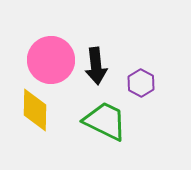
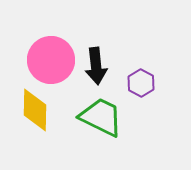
green trapezoid: moved 4 px left, 4 px up
